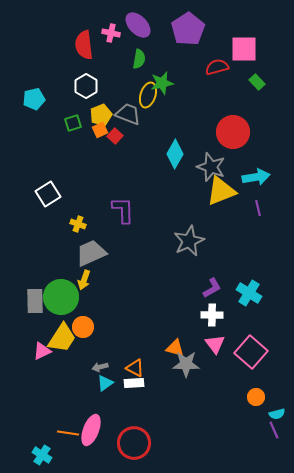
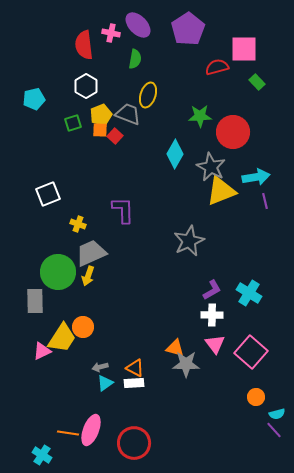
green semicircle at (139, 59): moved 4 px left
green star at (162, 83): moved 38 px right, 33 px down; rotated 10 degrees clockwise
orange square at (100, 130): rotated 28 degrees clockwise
gray star at (211, 167): rotated 8 degrees clockwise
white square at (48, 194): rotated 10 degrees clockwise
purple line at (258, 208): moved 7 px right, 7 px up
yellow arrow at (84, 280): moved 4 px right, 4 px up
purple L-shape at (212, 288): moved 2 px down
green circle at (61, 297): moved 3 px left, 25 px up
purple line at (274, 430): rotated 18 degrees counterclockwise
